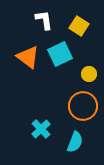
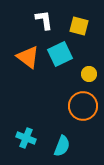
yellow square: rotated 18 degrees counterclockwise
cyan cross: moved 15 px left, 9 px down; rotated 24 degrees counterclockwise
cyan semicircle: moved 13 px left, 4 px down
